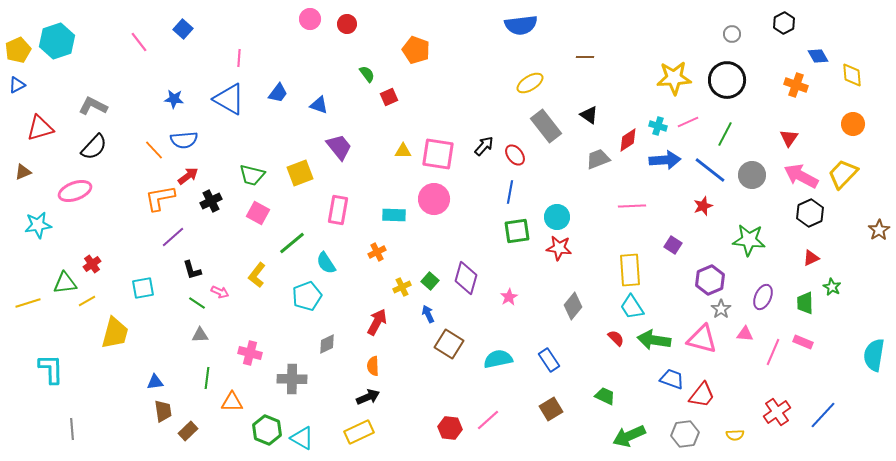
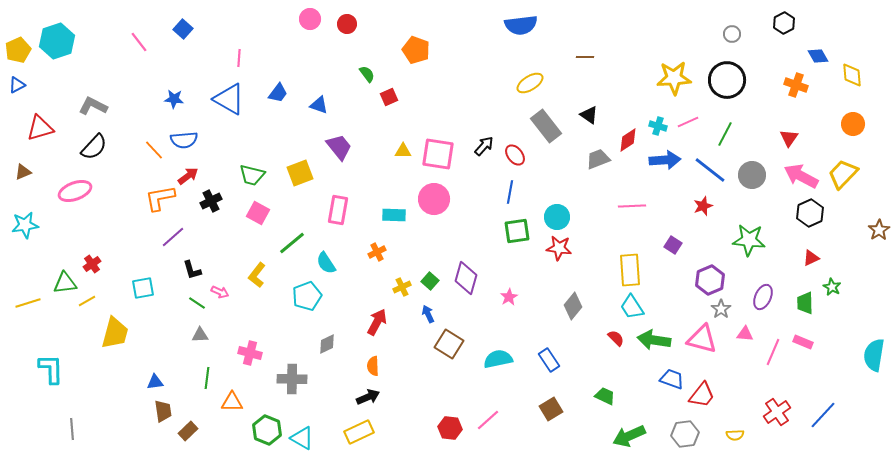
cyan star at (38, 225): moved 13 px left
